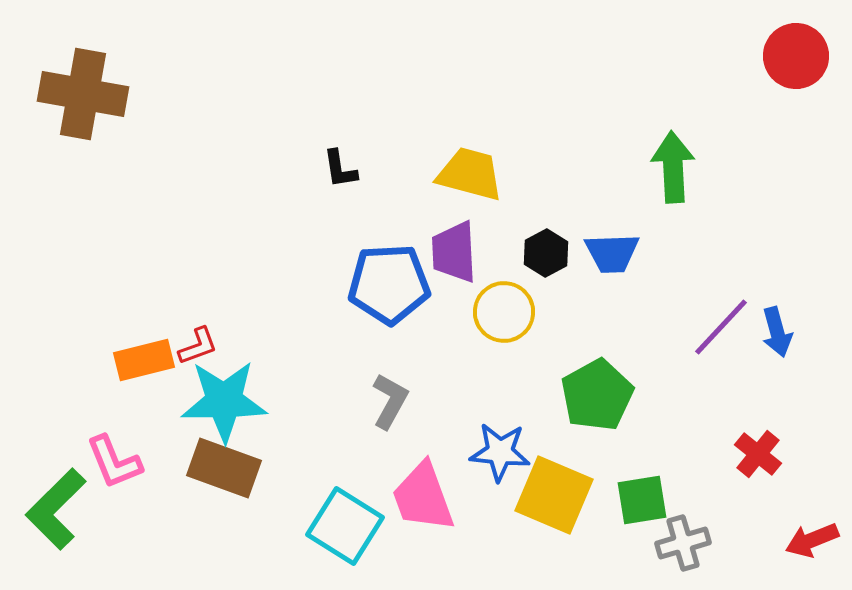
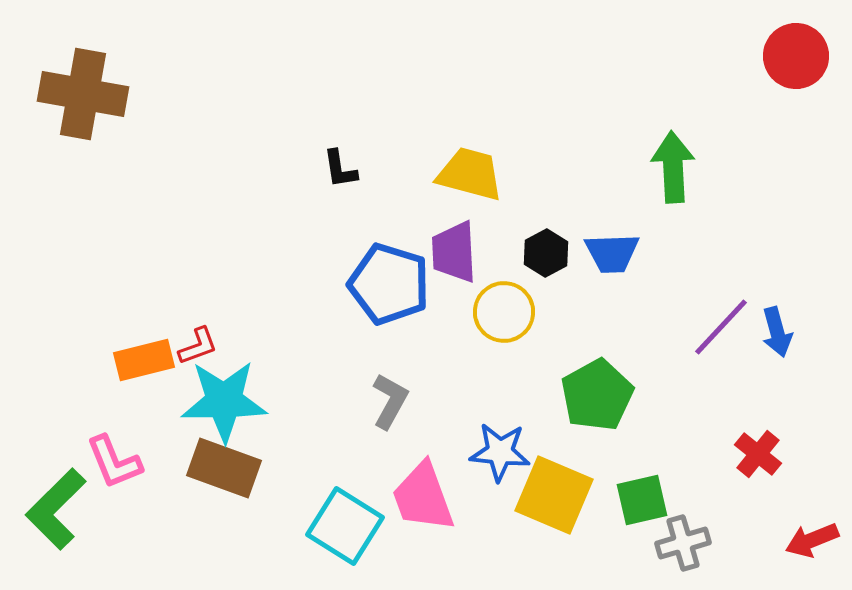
blue pentagon: rotated 20 degrees clockwise
green square: rotated 4 degrees counterclockwise
